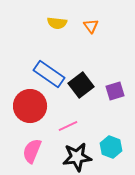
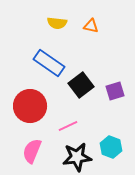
orange triangle: rotated 42 degrees counterclockwise
blue rectangle: moved 11 px up
